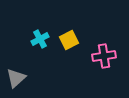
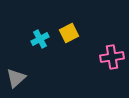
yellow square: moved 7 px up
pink cross: moved 8 px right, 1 px down
